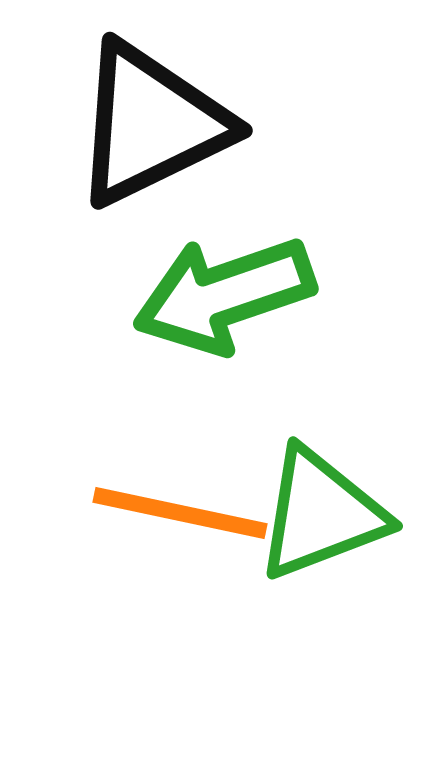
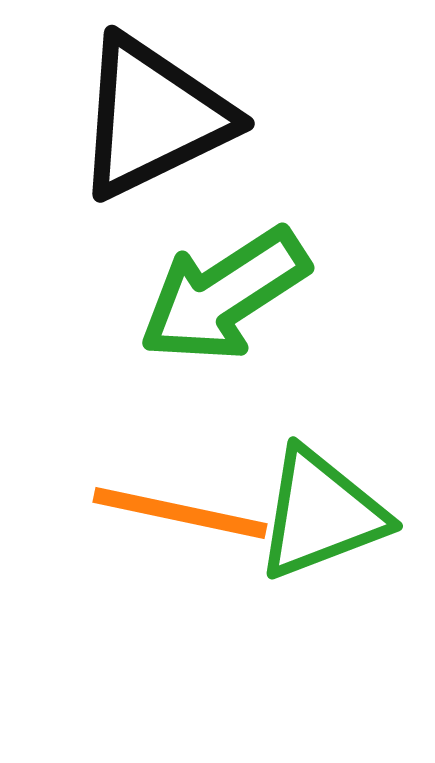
black triangle: moved 2 px right, 7 px up
green arrow: rotated 14 degrees counterclockwise
